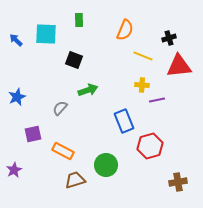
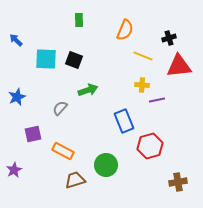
cyan square: moved 25 px down
